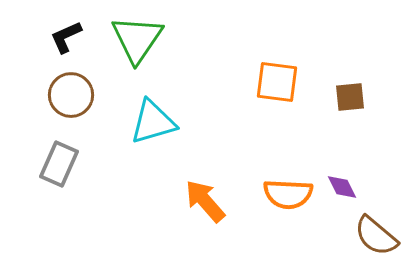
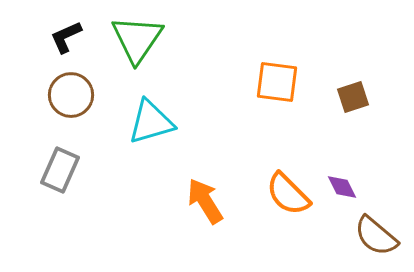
brown square: moved 3 px right; rotated 12 degrees counterclockwise
cyan triangle: moved 2 px left
gray rectangle: moved 1 px right, 6 px down
orange semicircle: rotated 42 degrees clockwise
orange arrow: rotated 9 degrees clockwise
